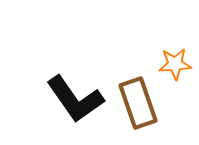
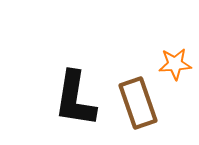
black L-shape: rotated 44 degrees clockwise
